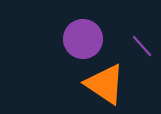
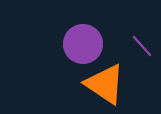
purple circle: moved 5 px down
